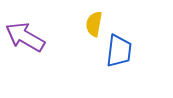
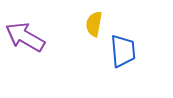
blue trapezoid: moved 4 px right; rotated 12 degrees counterclockwise
